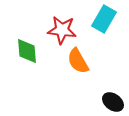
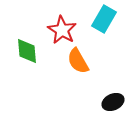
red star: rotated 24 degrees clockwise
black ellipse: rotated 60 degrees counterclockwise
